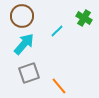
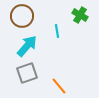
green cross: moved 4 px left, 3 px up
cyan line: rotated 56 degrees counterclockwise
cyan arrow: moved 3 px right, 2 px down
gray square: moved 2 px left
